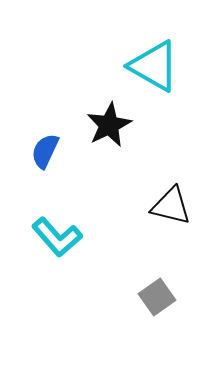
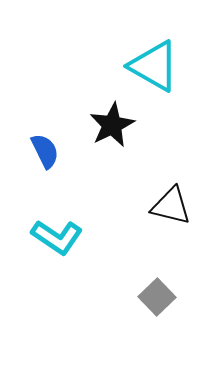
black star: moved 3 px right
blue semicircle: rotated 129 degrees clockwise
cyan L-shape: rotated 15 degrees counterclockwise
gray square: rotated 9 degrees counterclockwise
